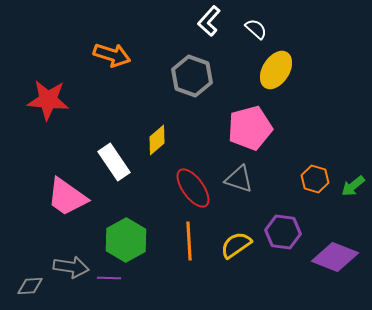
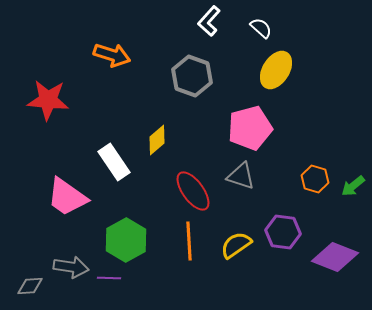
white semicircle: moved 5 px right, 1 px up
gray triangle: moved 2 px right, 3 px up
red ellipse: moved 3 px down
